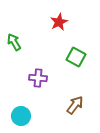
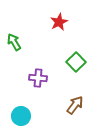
green square: moved 5 px down; rotated 18 degrees clockwise
